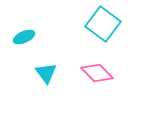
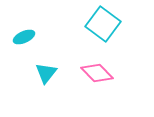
cyan triangle: rotated 15 degrees clockwise
